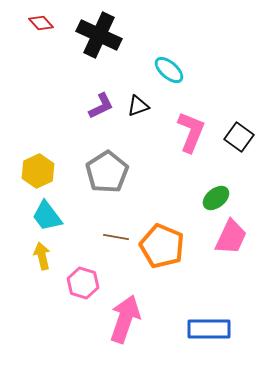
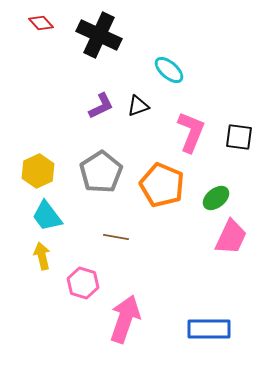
black square: rotated 28 degrees counterclockwise
gray pentagon: moved 6 px left
orange pentagon: moved 61 px up
